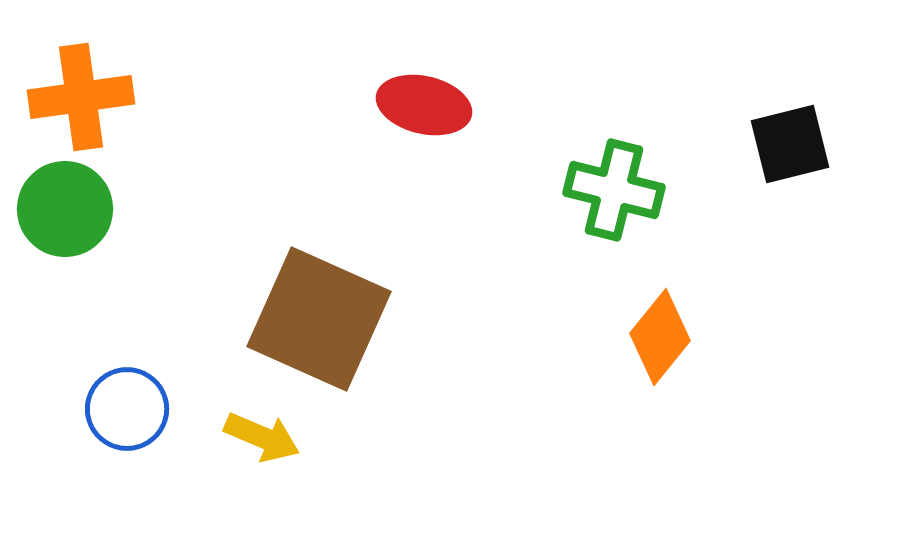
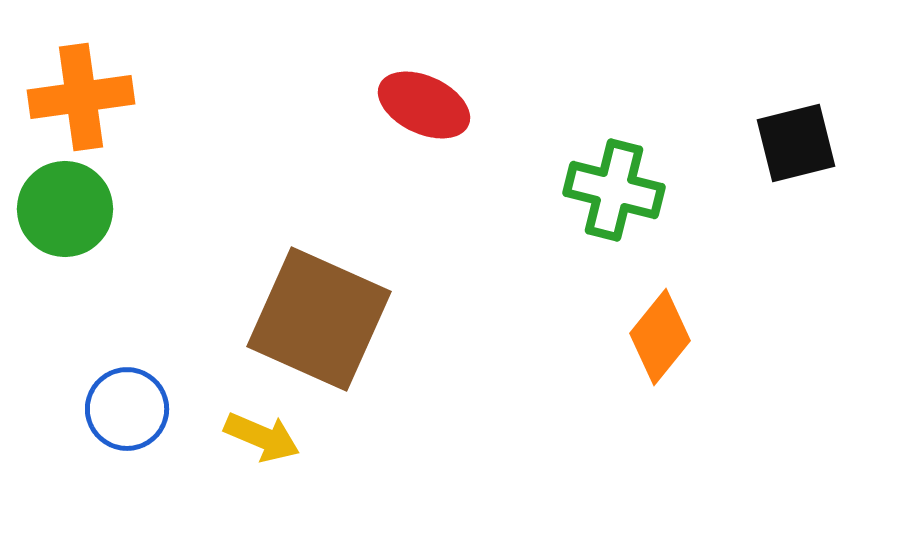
red ellipse: rotated 12 degrees clockwise
black square: moved 6 px right, 1 px up
